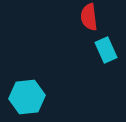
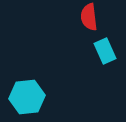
cyan rectangle: moved 1 px left, 1 px down
